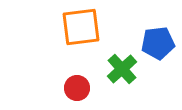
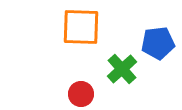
orange square: rotated 9 degrees clockwise
red circle: moved 4 px right, 6 px down
